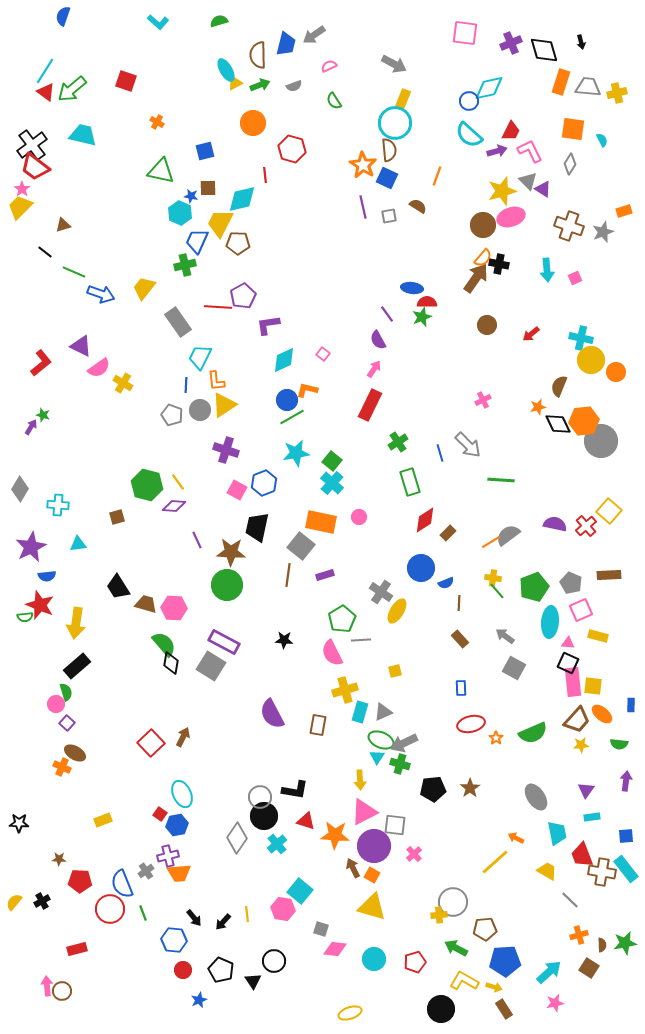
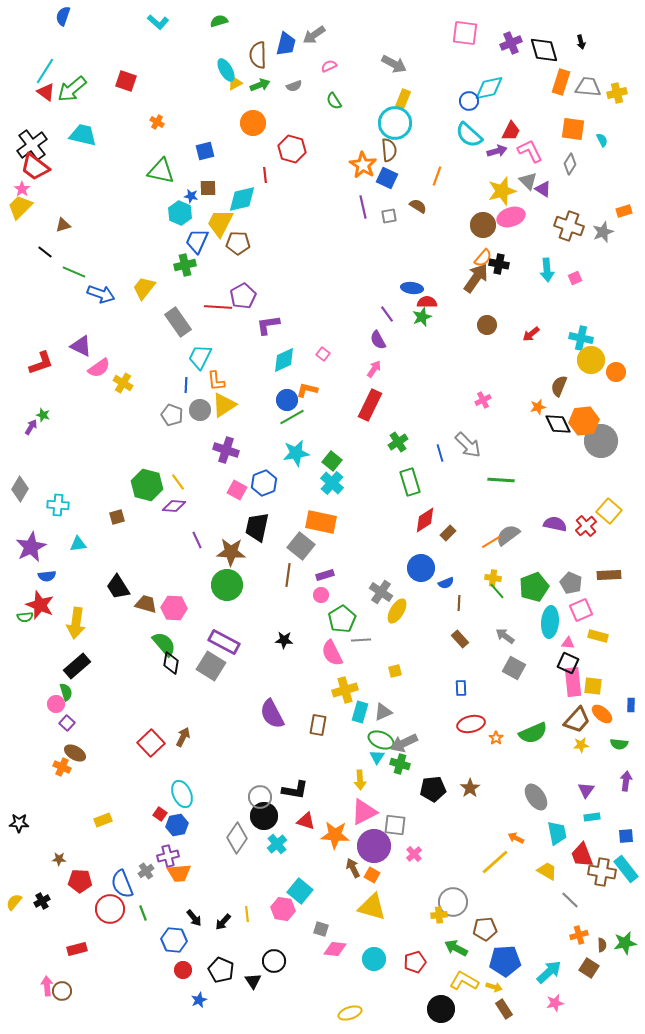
red L-shape at (41, 363): rotated 20 degrees clockwise
pink circle at (359, 517): moved 38 px left, 78 px down
